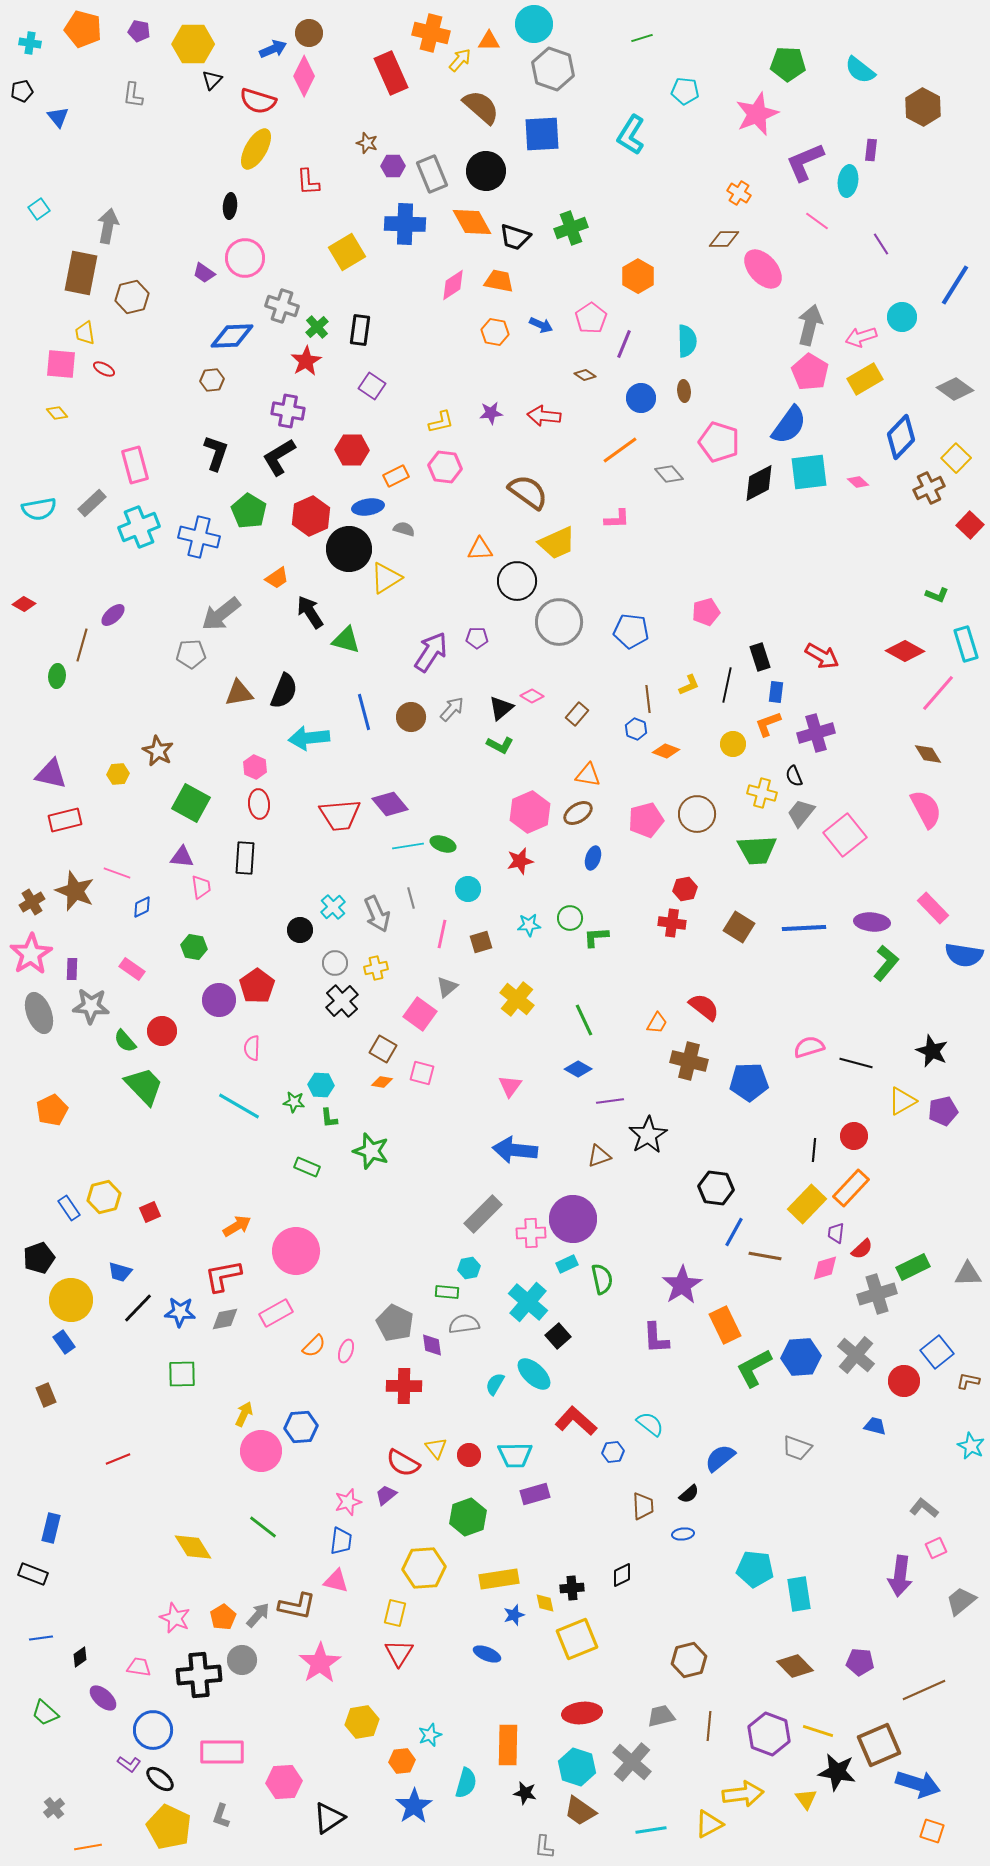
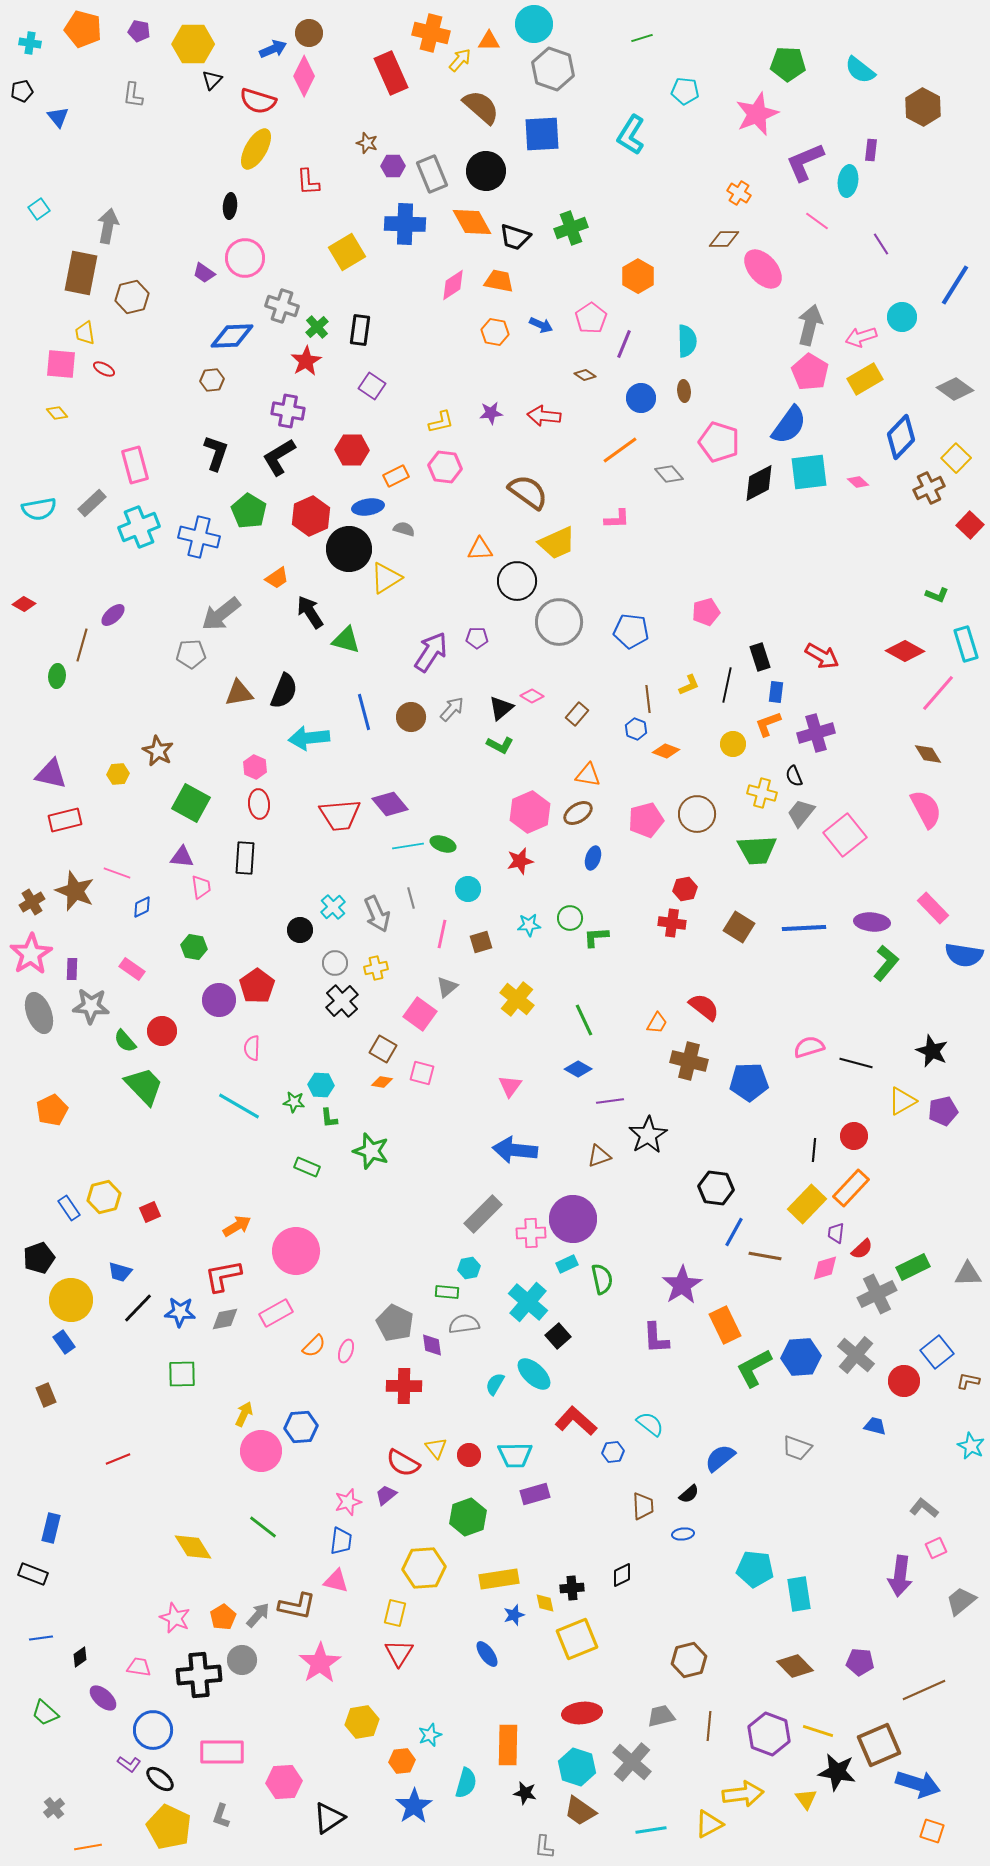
gray cross at (877, 1294): rotated 9 degrees counterclockwise
blue ellipse at (487, 1654): rotated 32 degrees clockwise
